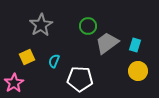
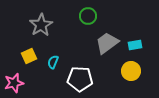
green circle: moved 10 px up
cyan rectangle: rotated 64 degrees clockwise
yellow square: moved 2 px right, 1 px up
cyan semicircle: moved 1 px left, 1 px down
yellow circle: moved 7 px left
pink star: rotated 18 degrees clockwise
